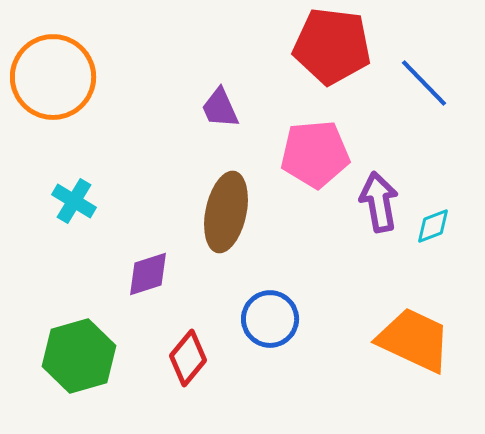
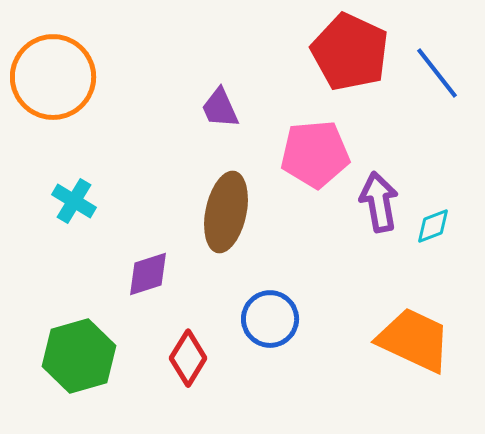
red pentagon: moved 18 px right, 6 px down; rotated 18 degrees clockwise
blue line: moved 13 px right, 10 px up; rotated 6 degrees clockwise
red diamond: rotated 8 degrees counterclockwise
